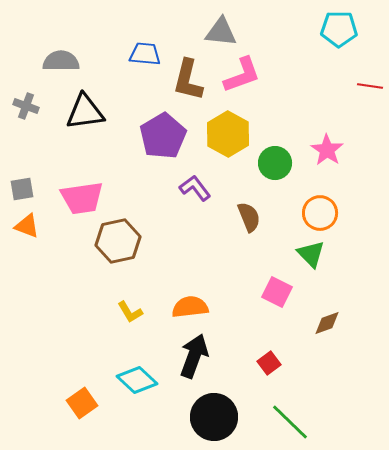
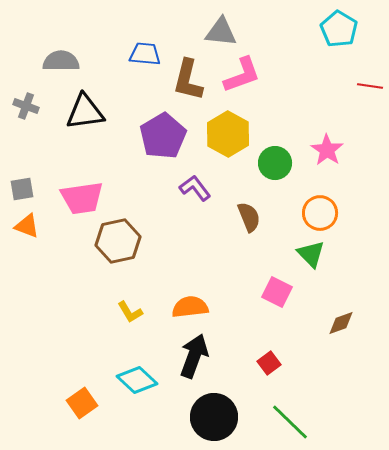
cyan pentagon: rotated 30 degrees clockwise
brown diamond: moved 14 px right
